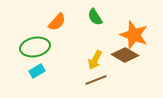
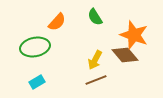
brown diamond: rotated 20 degrees clockwise
cyan rectangle: moved 11 px down
